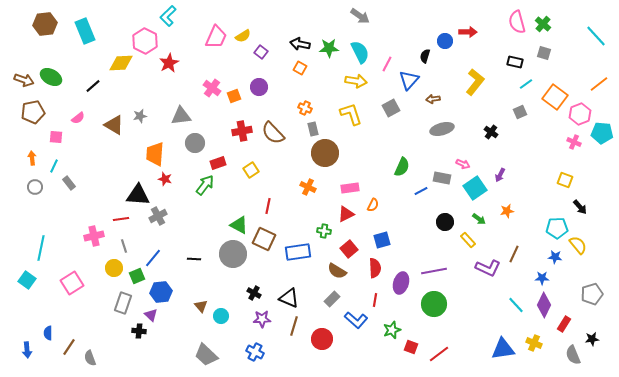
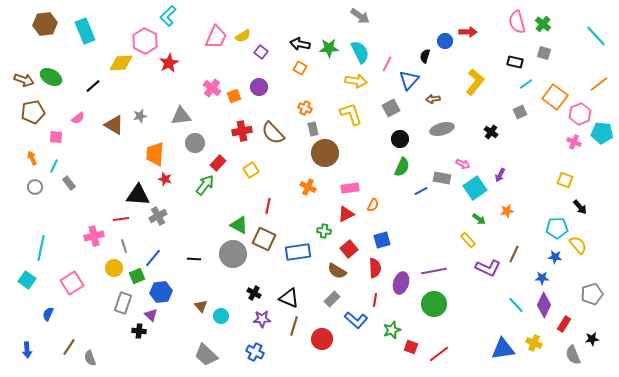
orange arrow at (32, 158): rotated 16 degrees counterclockwise
red rectangle at (218, 163): rotated 28 degrees counterclockwise
black circle at (445, 222): moved 45 px left, 83 px up
blue semicircle at (48, 333): moved 19 px up; rotated 24 degrees clockwise
